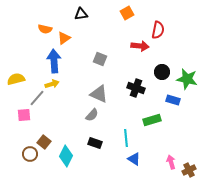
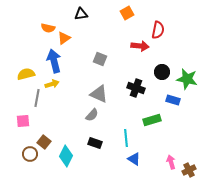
orange semicircle: moved 3 px right, 1 px up
blue arrow: rotated 10 degrees counterclockwise
yellow semicircle: moved 10 px right, 5 px up
gray line: rotated 30 degrees counterclockwise
pink square: moved 1 px left, 6 px down
